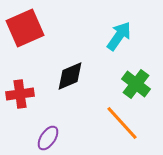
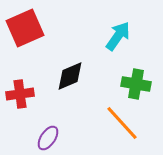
cyan arrow: moved 1 px left
green cross: rotated 28 degrees counterclockwise
